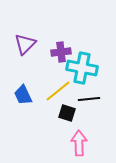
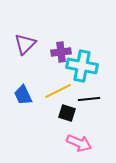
cyan cross: moved 2 px up
yellow line: rotated 12 degrees clockwise
pink arrow: rotated 115 degrees clockwise
